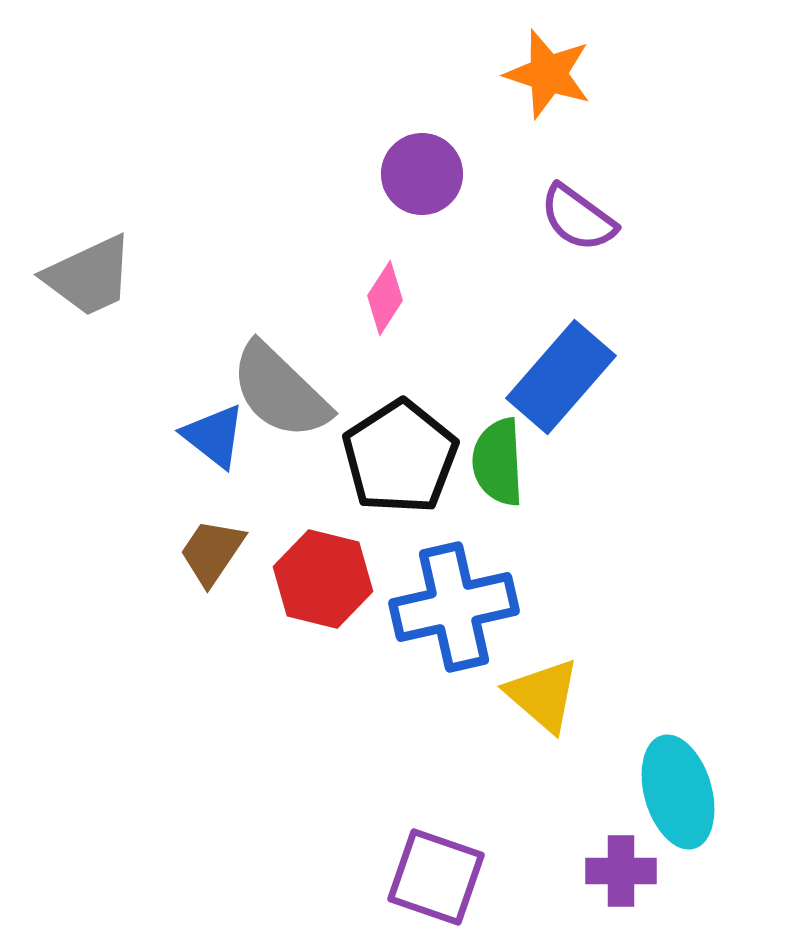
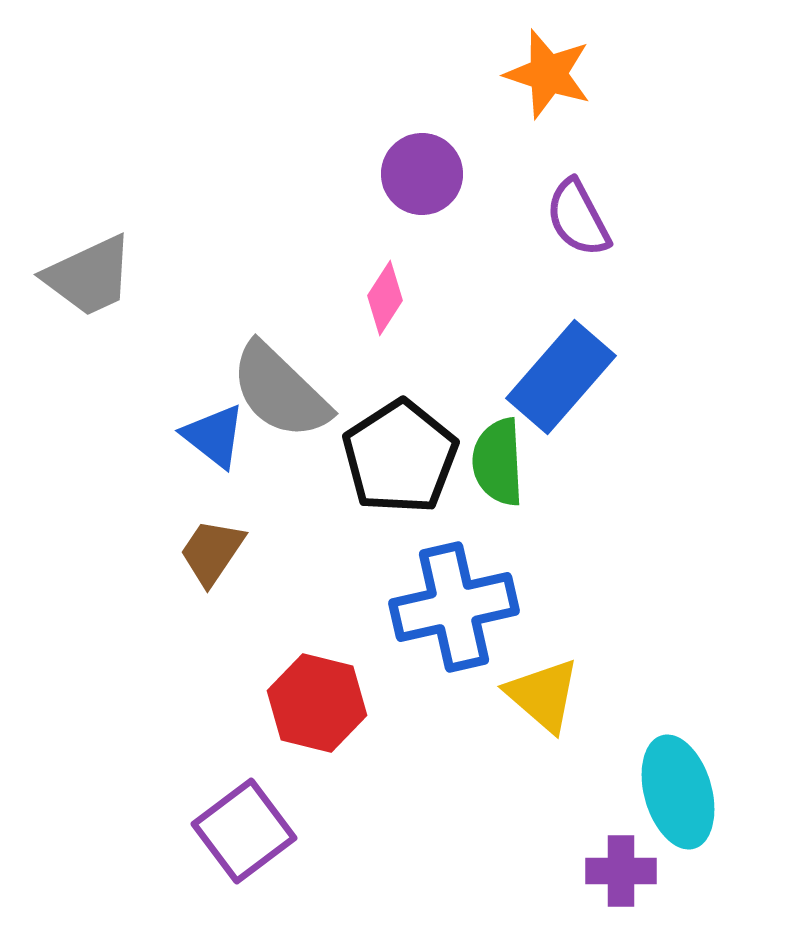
purple semicircle: rotated 26 degrees clockwise
red hexagon: moved 6 px left, 124 px down
purple square: moved 192 px left, 46 px up; rotated 34 degrees clockwise
